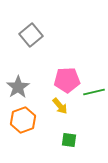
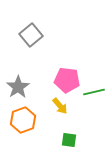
pink pentagon: rotated 10 degrees clockwise
